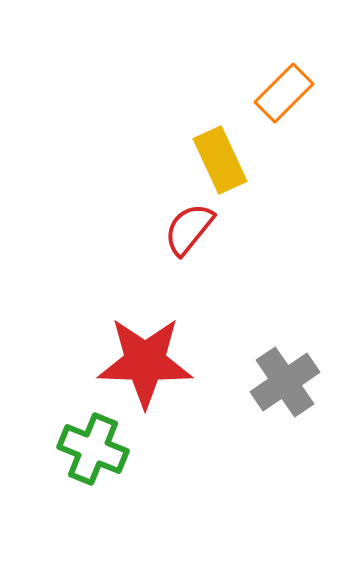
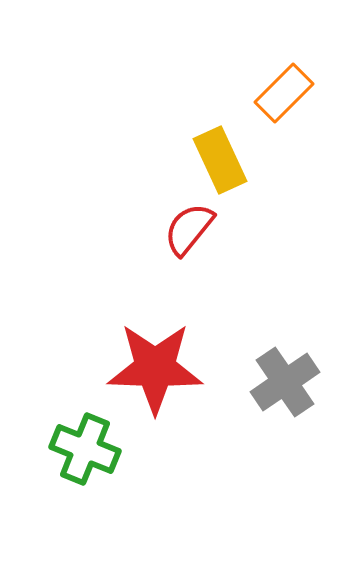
red star: moved 10 px right, 6 px down
green cross: moved 8 px left
